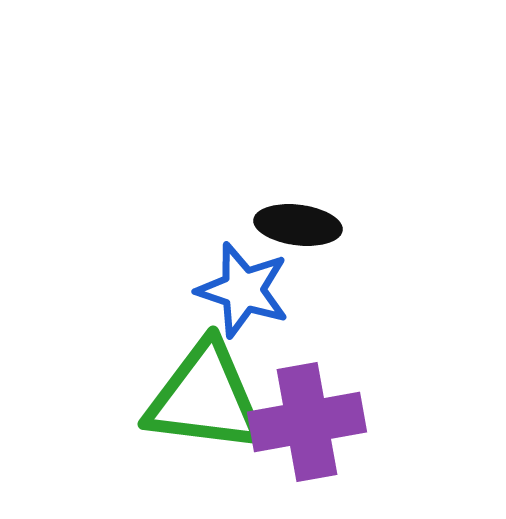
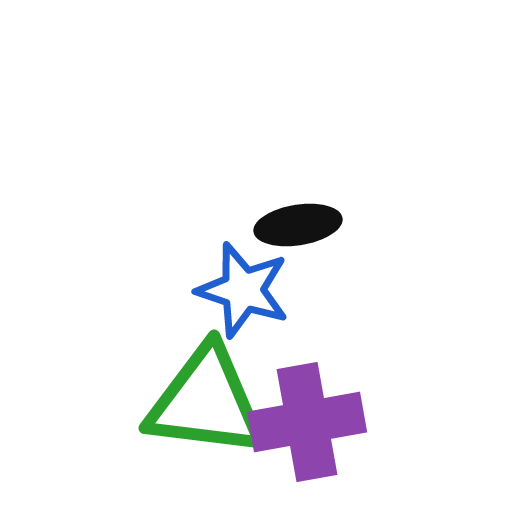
black ellipse: rotated 16 degrees counterclockwise
green triangle: moved 1 px right, 4 px down
